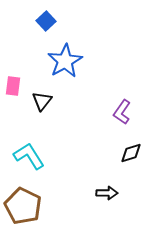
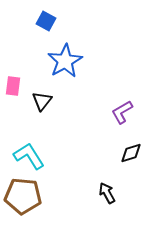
blue square: rotated 18 degrees counterclockwise
purple L-shape: rotated 25 degrees clockwise
black arrow: rotated 120 degrees counterclockwise
brown pentagon: moved 10 px up; rotated 21 degrees counterclockwise
